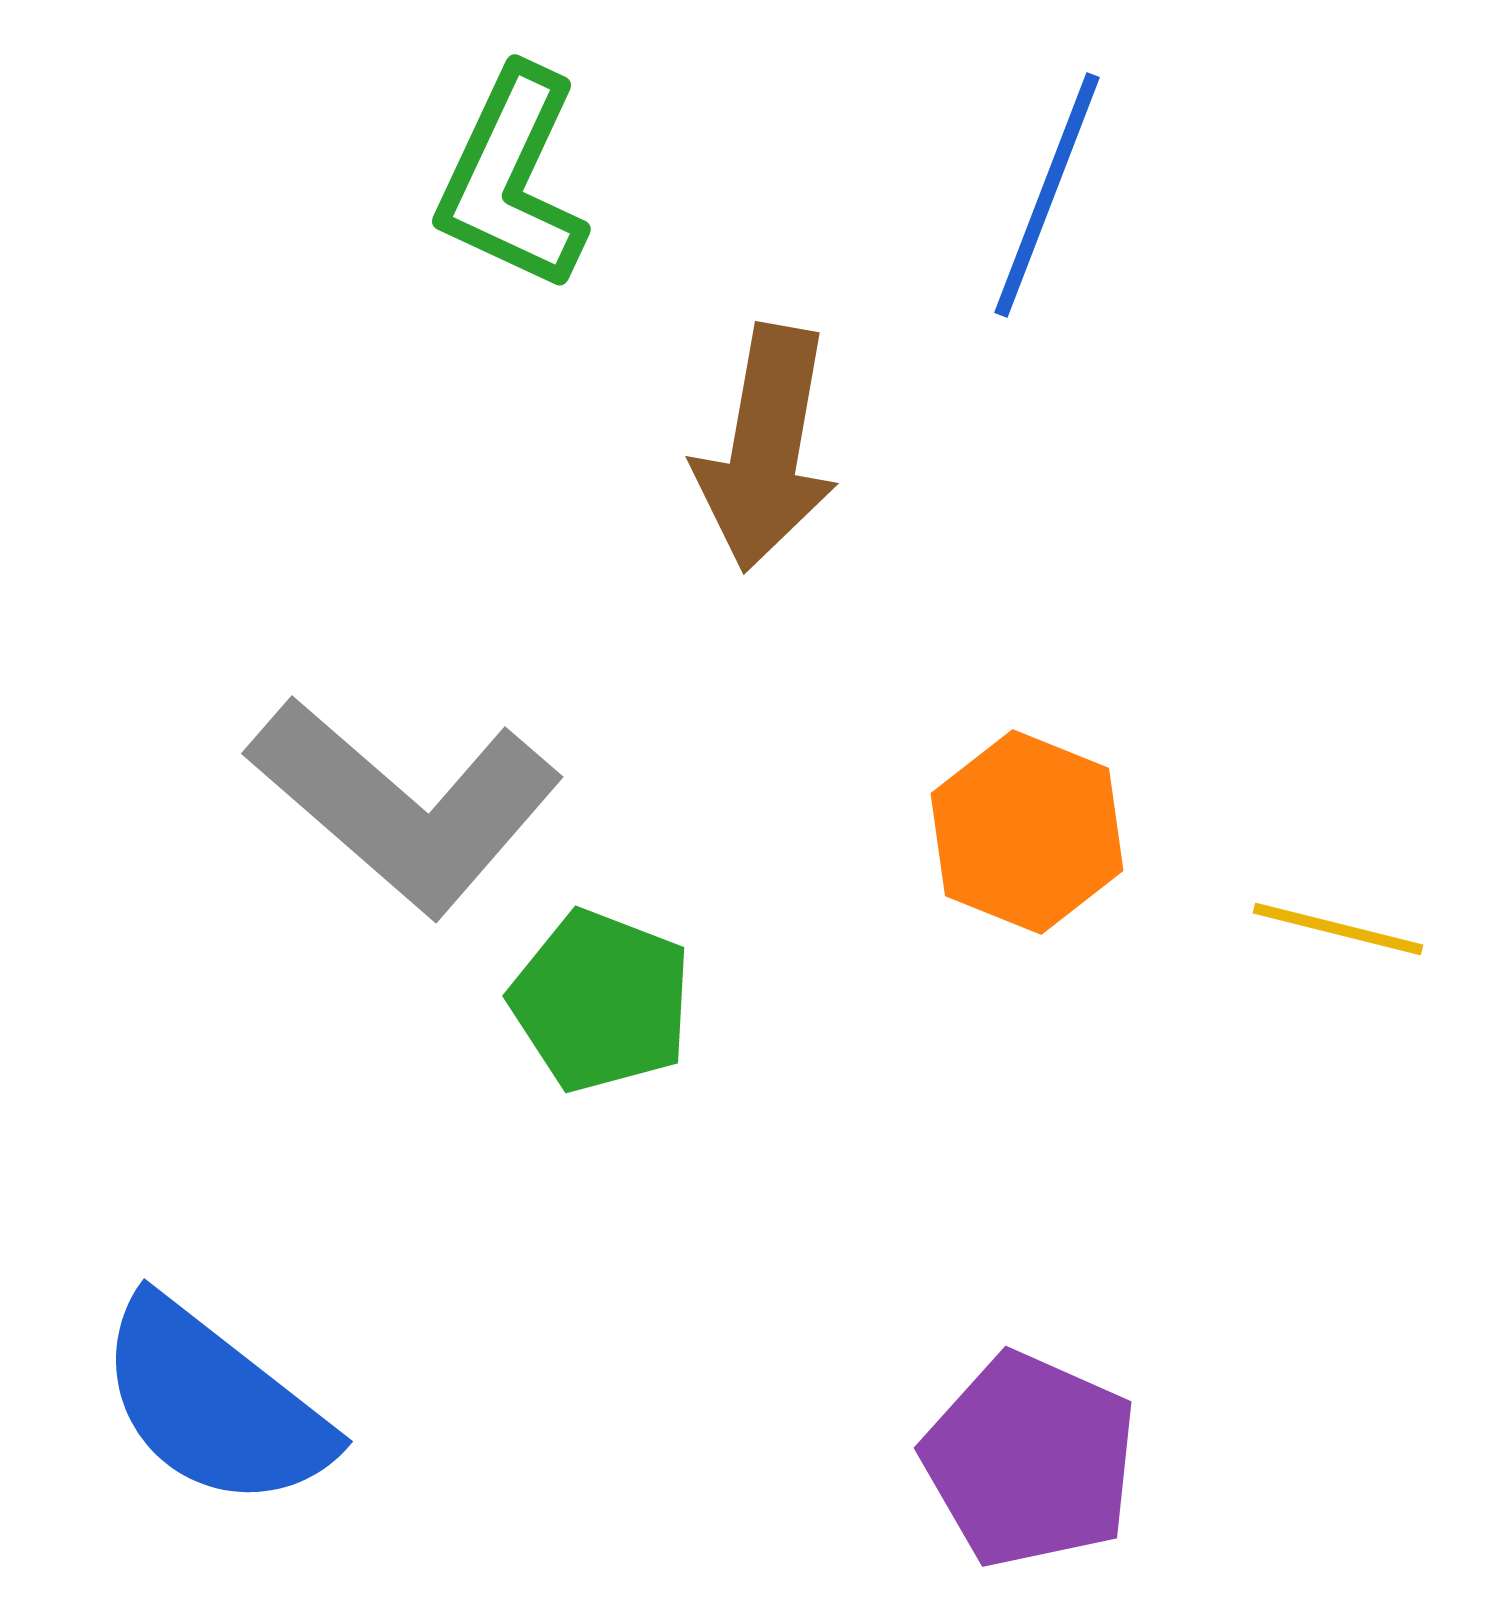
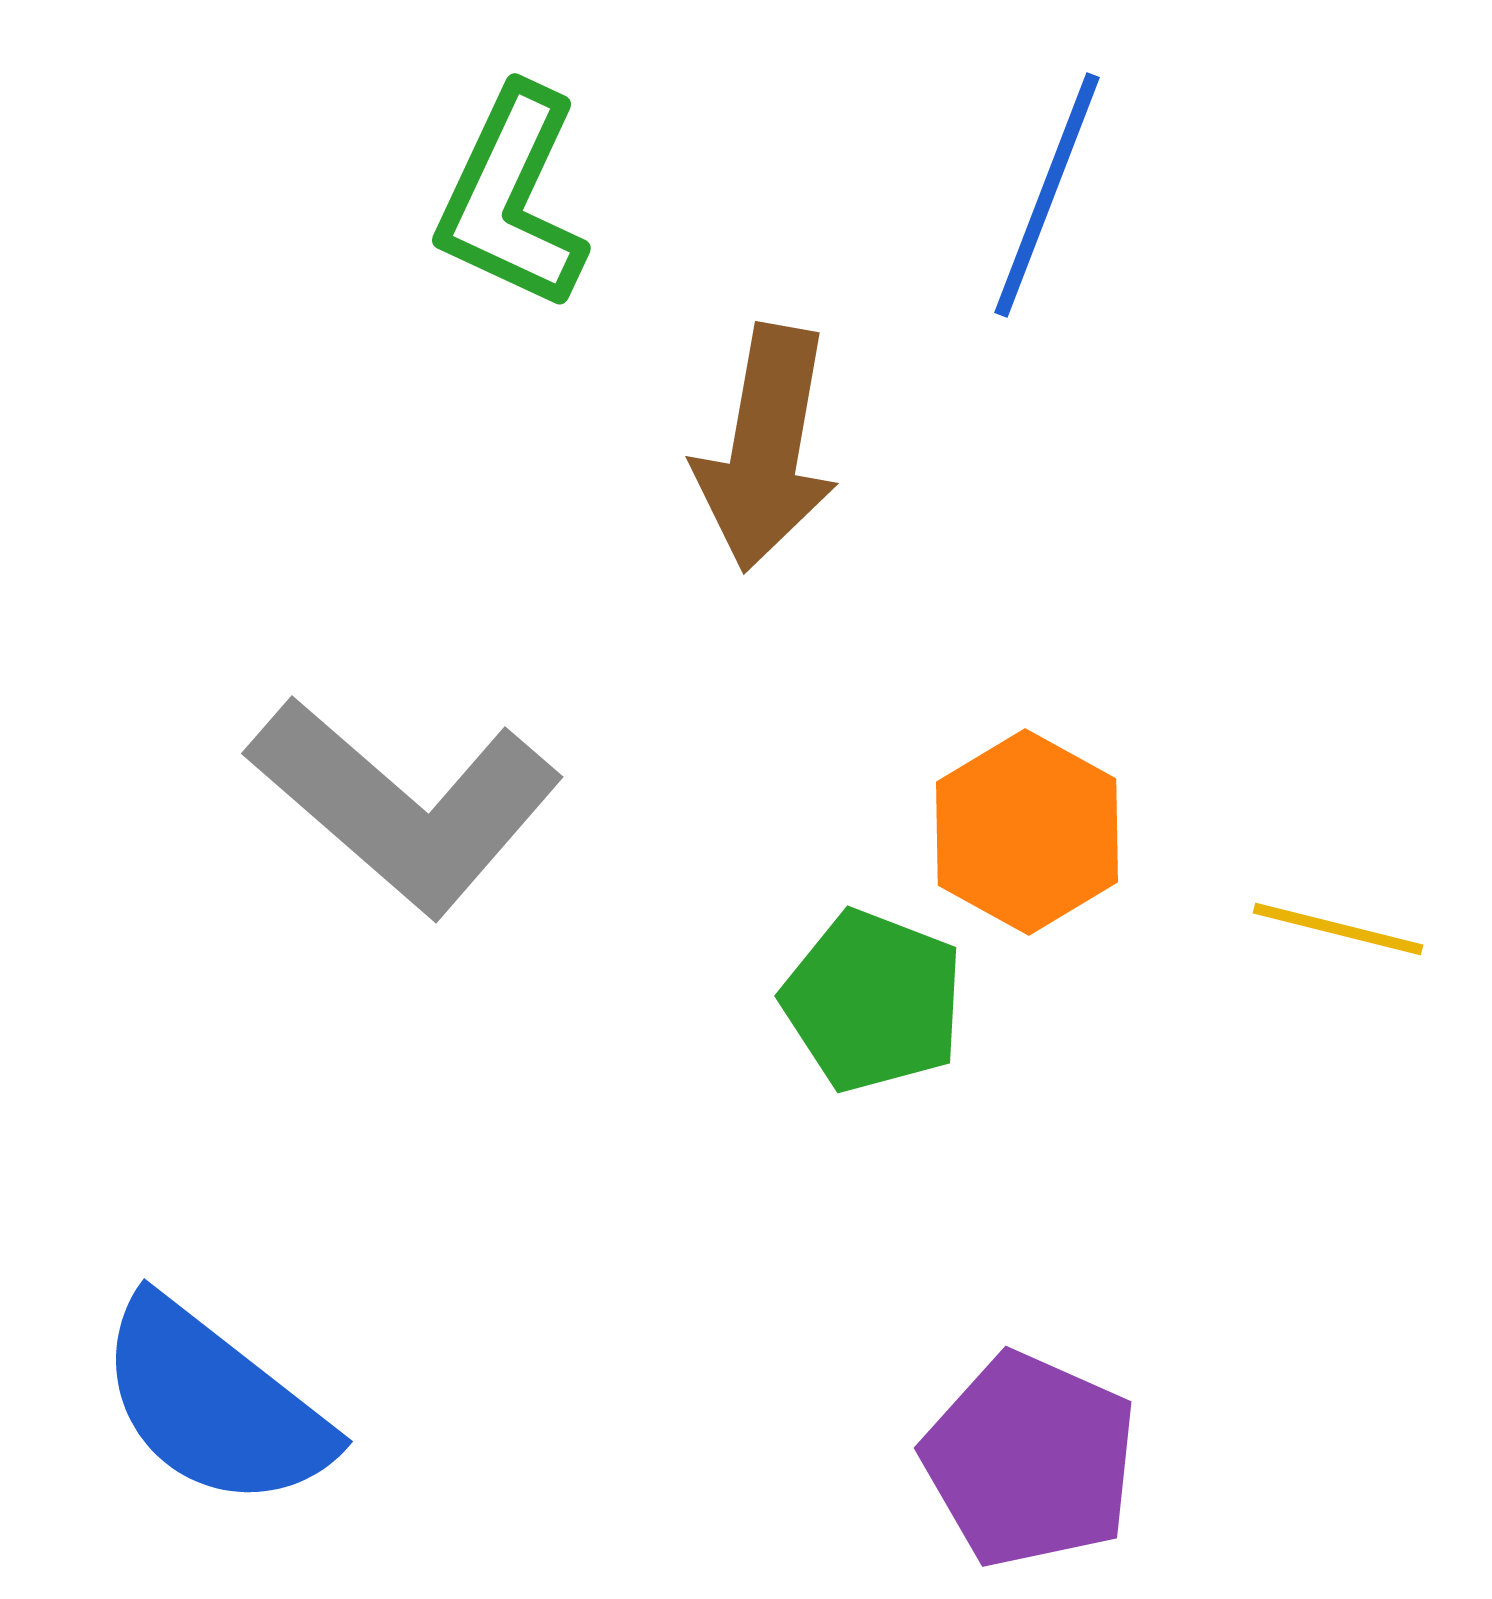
green L-shape: moved 19 px down
orange hexagon: rotated 7 degrees clockwise
green pentagon: moved 272 px right
